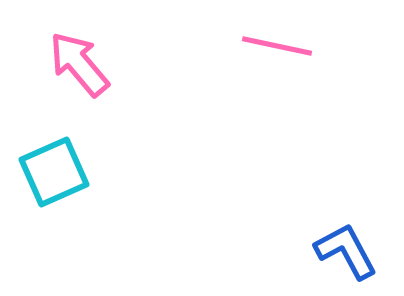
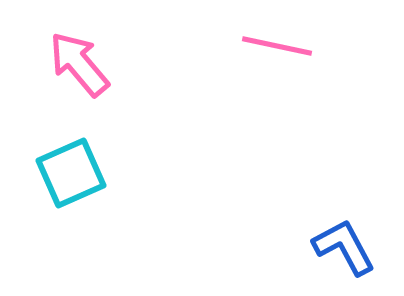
cyan square: moved 17 px right, 1 px down
blue L-shape: moved 2 px left, 4 px up
